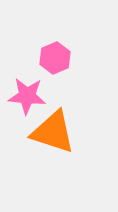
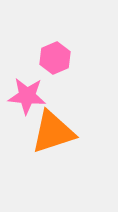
orange triangle: rotated 36 degrees counterclockwise
